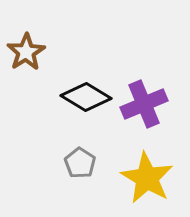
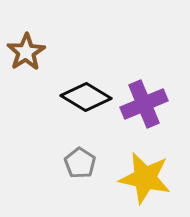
yellow star: moved 2 px left; rotated 18 degrees counterclockwise
